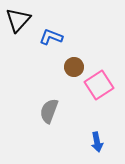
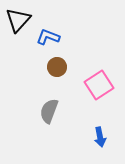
blue L-shape: moved 3 px left
brown circle: moved 17 px left
blue arrow: moved 3 px right, 5 px up
